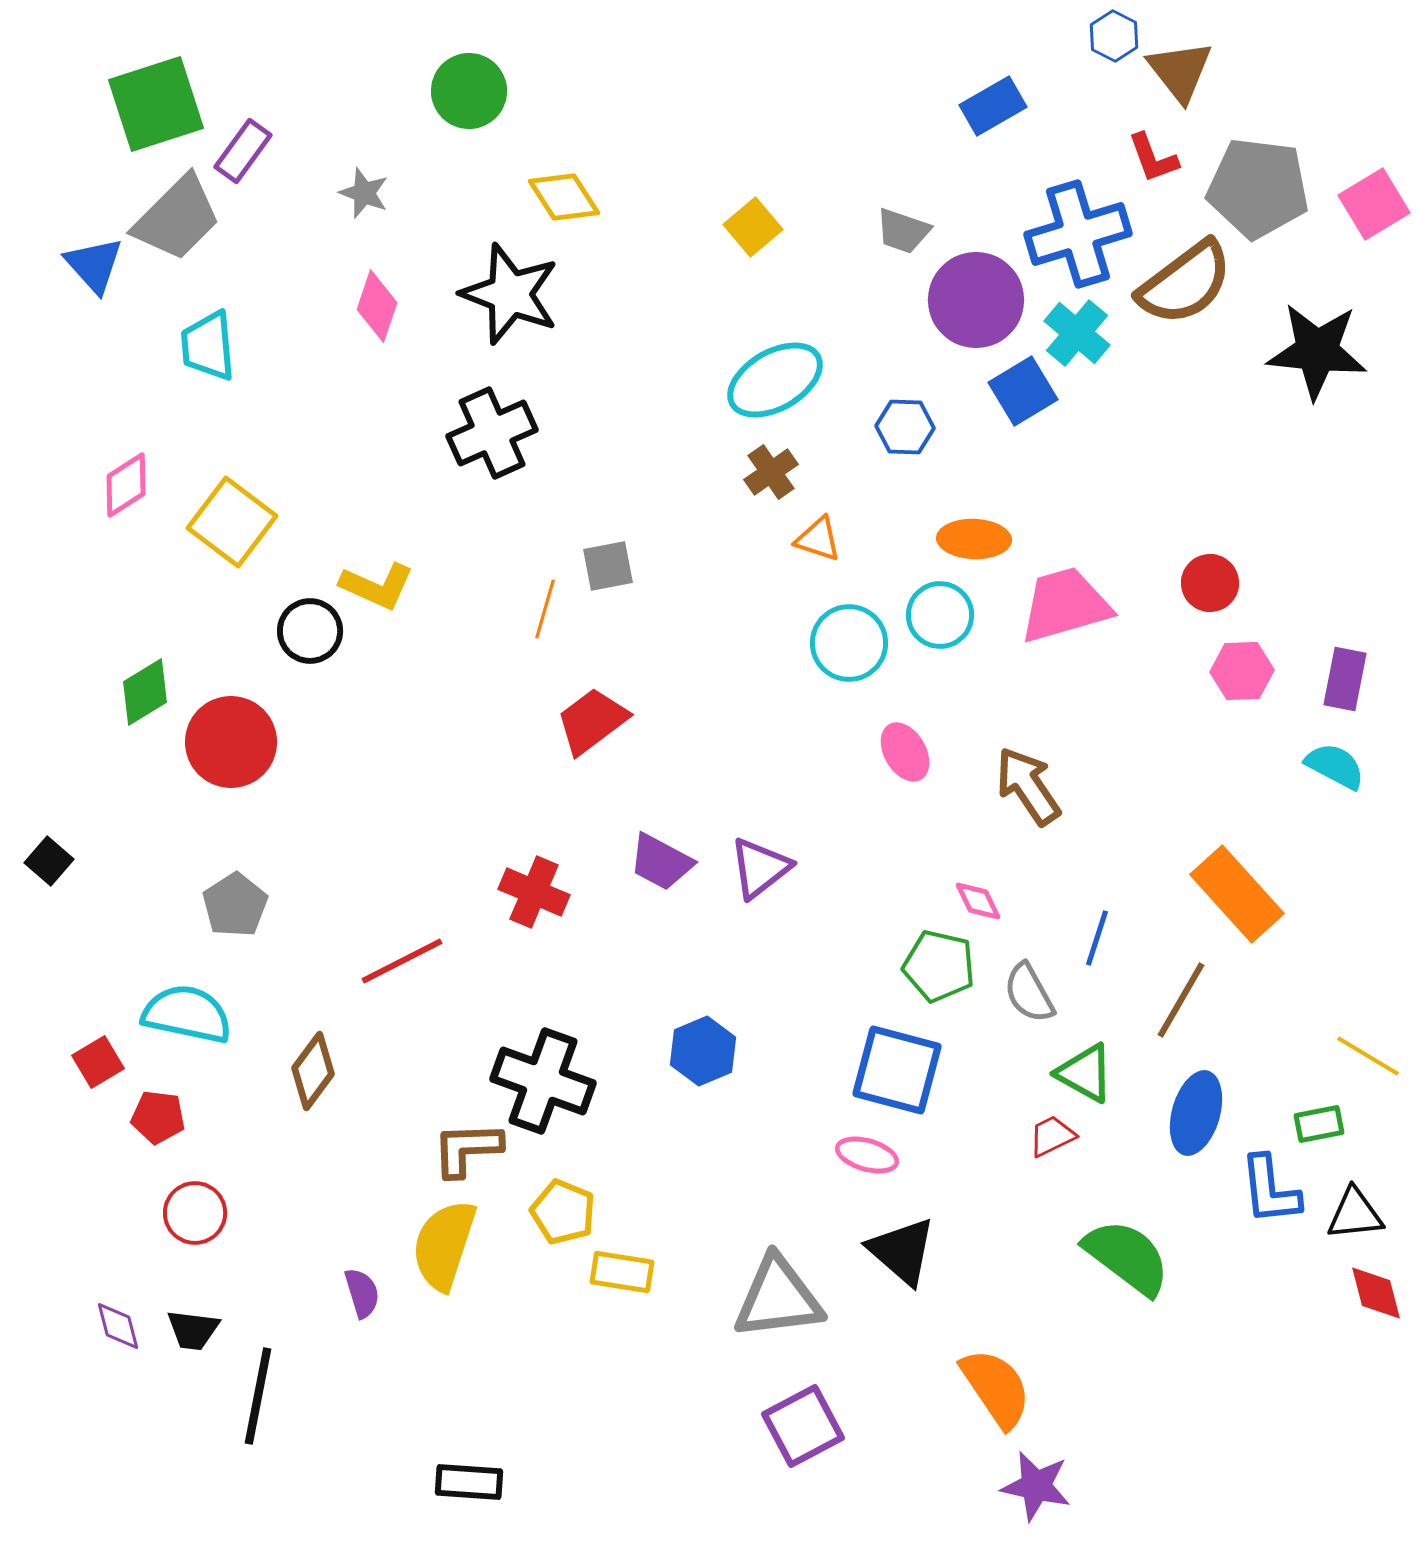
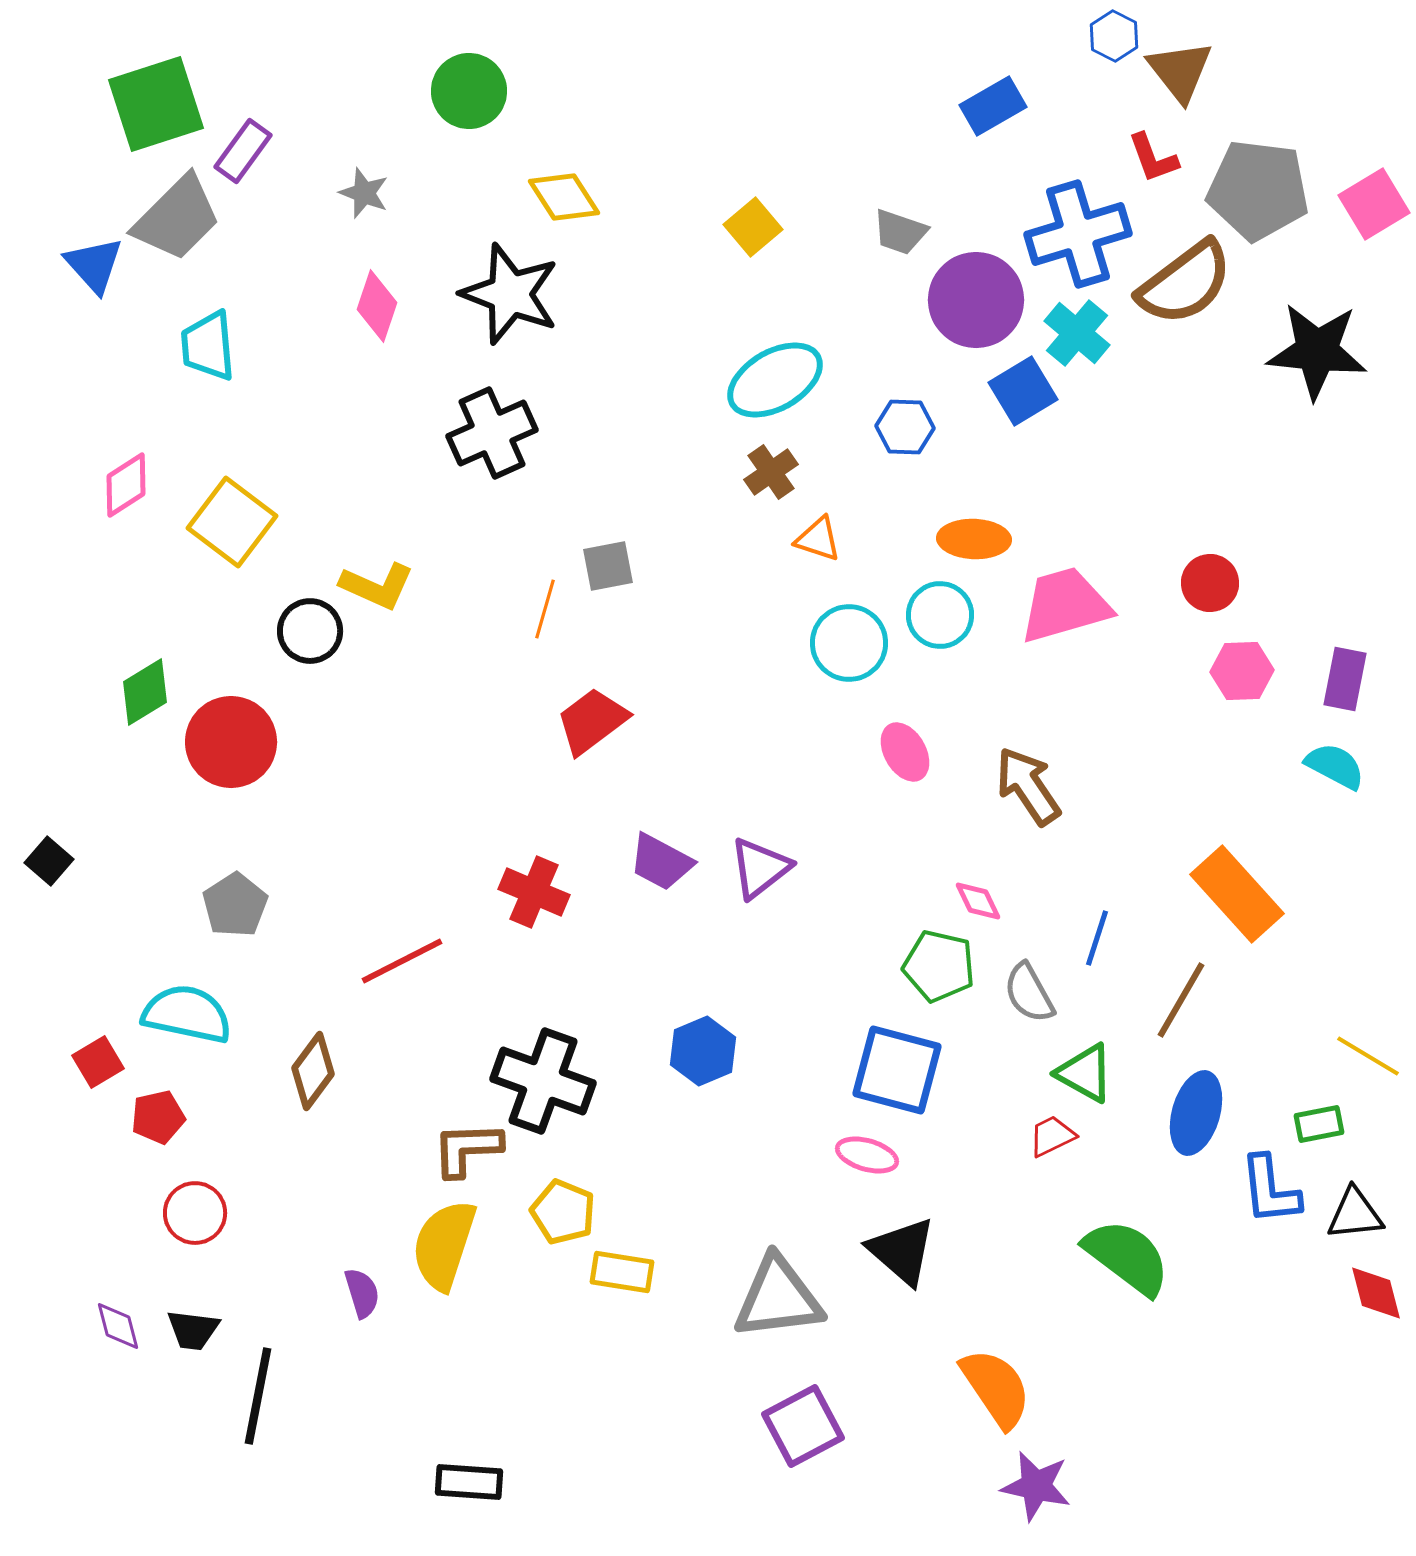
gray pentagon at (1258, 188): moved 2 px down
gray trapezoid at (903, 231): moved 3 px left, 1 px down
red pentagon at (158, 1117): rotated 20 degrees counterclockwise
